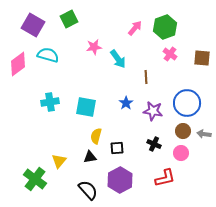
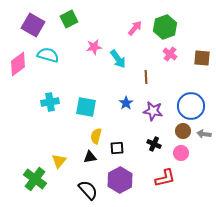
blue circle: moved 4 px right, 3 px down
